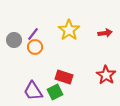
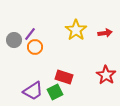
yellow star: moved 7 px right
purple line: moved 3 px left
purple trapezoid: rotated 90 degrees counterclockwise
